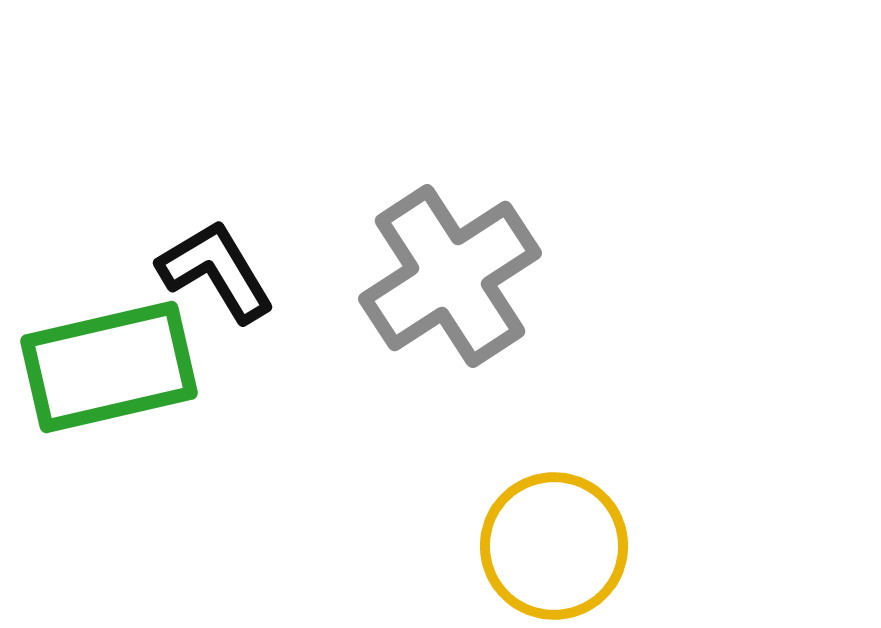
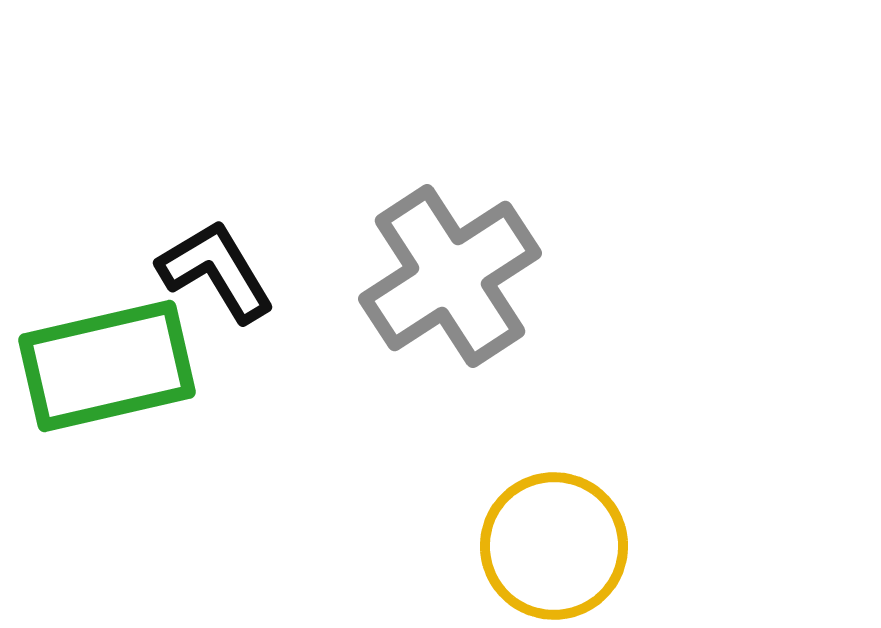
green rectangle: moved 2 px left, 1 px up
